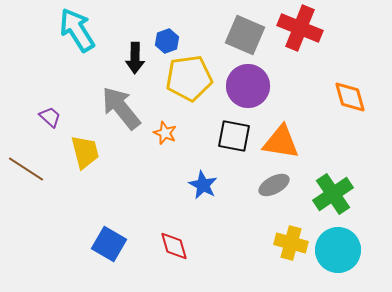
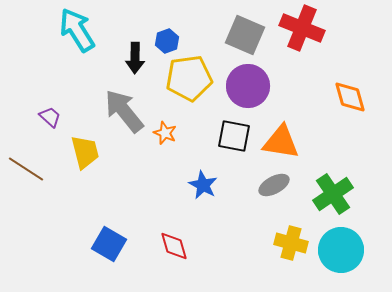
red cross: moved 2 px right
gray arrow: moved 3 px right, 3 px down
cyan circle: moved 3 px right
